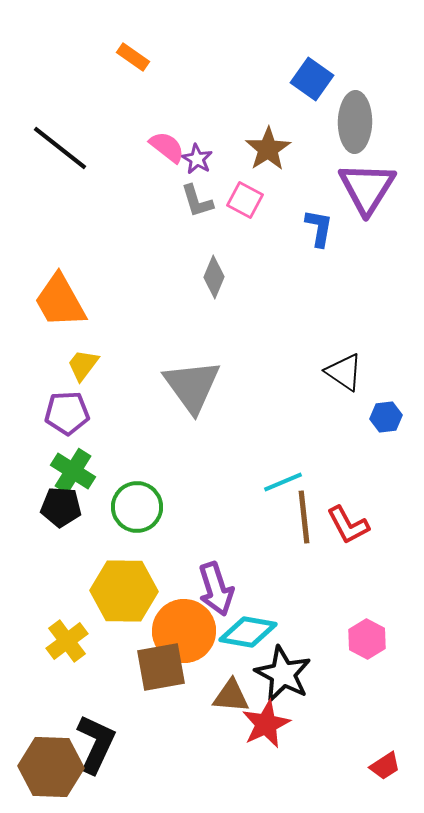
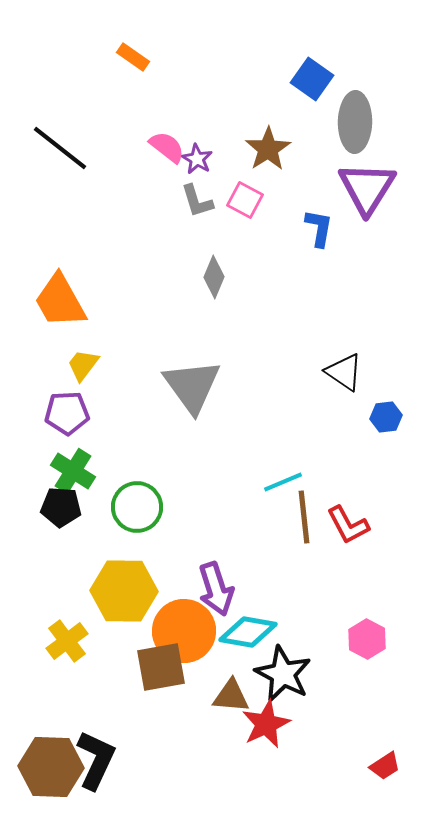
black L-shape: moved 16 px down
